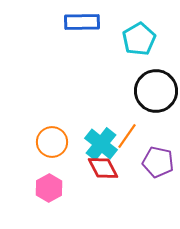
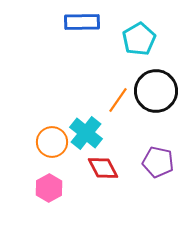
orange line: moved 9 px left, 36 px up
cyan cross: moved 15 px left, 11 px up
